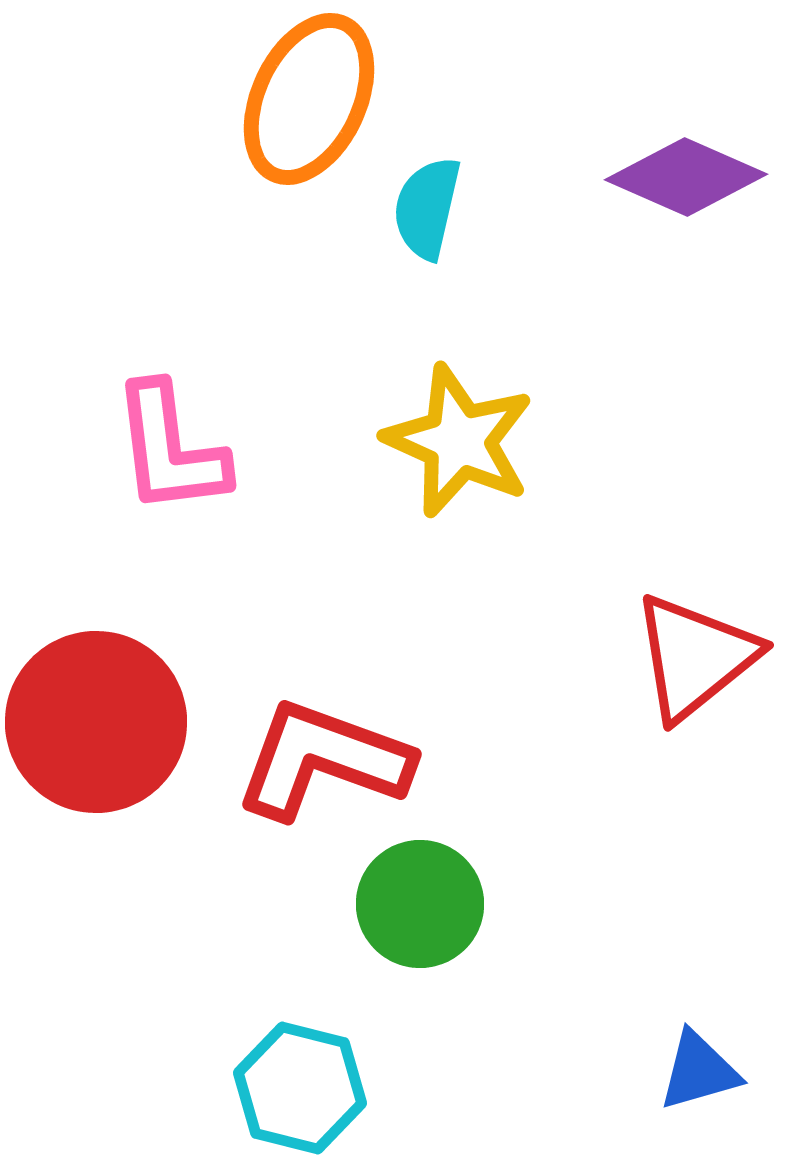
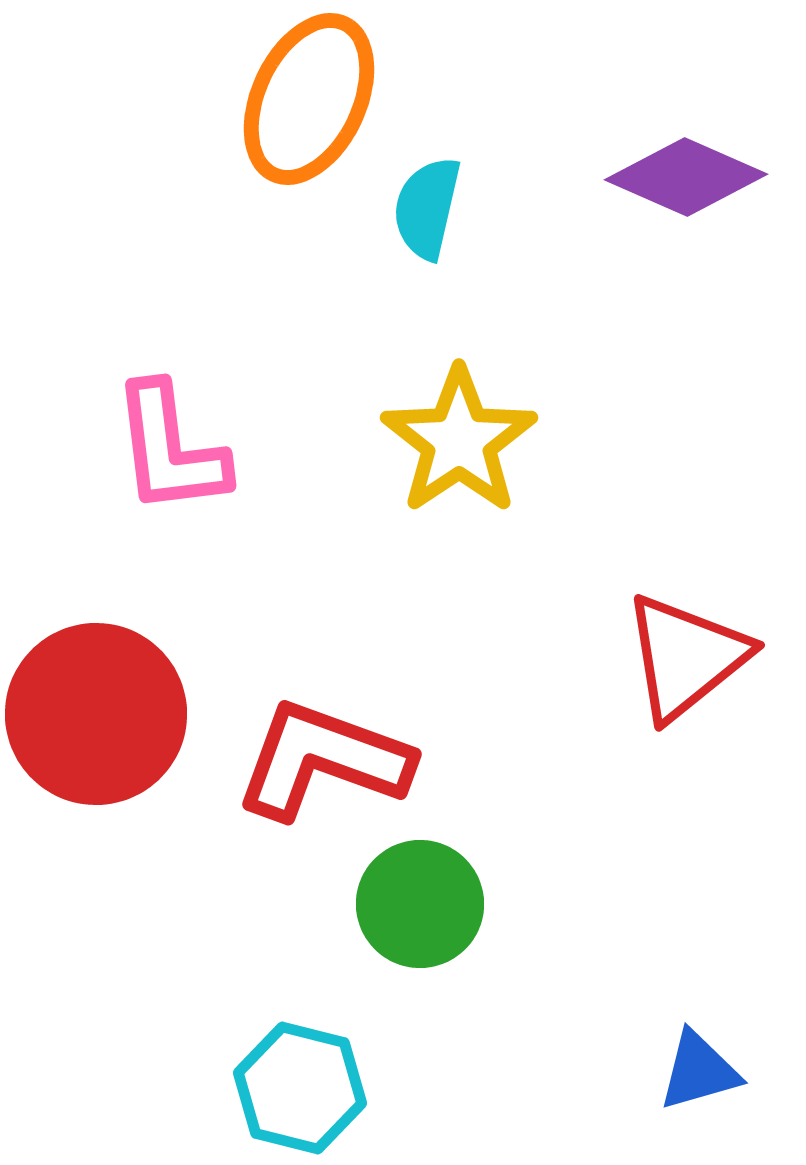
yellow star: rotated 14 degrees clockwise
red triangle: moved 9 px left
red circle: moved 8 px up
